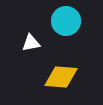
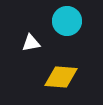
cyan circle: moved 1 px right
